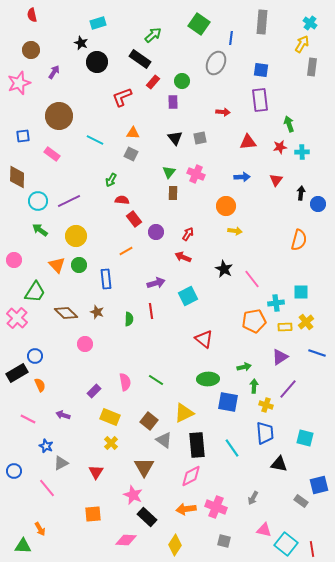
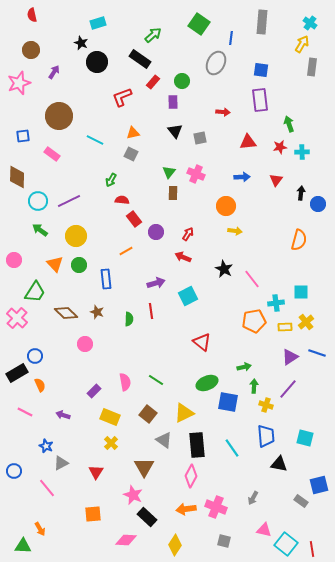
orange triangle at (133, 133): rotated 16 degrees counterclockwise
black triangle at (175, 138): moved 7 px up
orange triangle at (57, 265): moved 2 px left, 1 px up
red triangle at (204, 339): moved 2 px left, 3 px down
purple triangle at (280, 357): moved 10 px right
green ellipse at (208, 379): moved 1 px left, 4 px down; rotated 20 degrees counterclockwise
pink line at (28, 419): moved 3 px left, 7 px up
brown square at (149, 421): moved 1 px left, 7 px up
blue trapezoid at (265, 433): moved 1 px right, 3 px down
pink diamond at (191, 476): rotated 35 degrees counterclockwise
